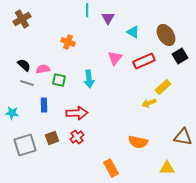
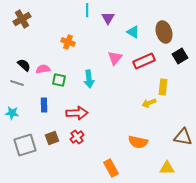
brown ellipse: moved 2 px left, 3 px up; rotated 15 degrees clockwise
gray line: moved 10 px left
yellow rectangle: rotated 42 degrees counterclockwise
